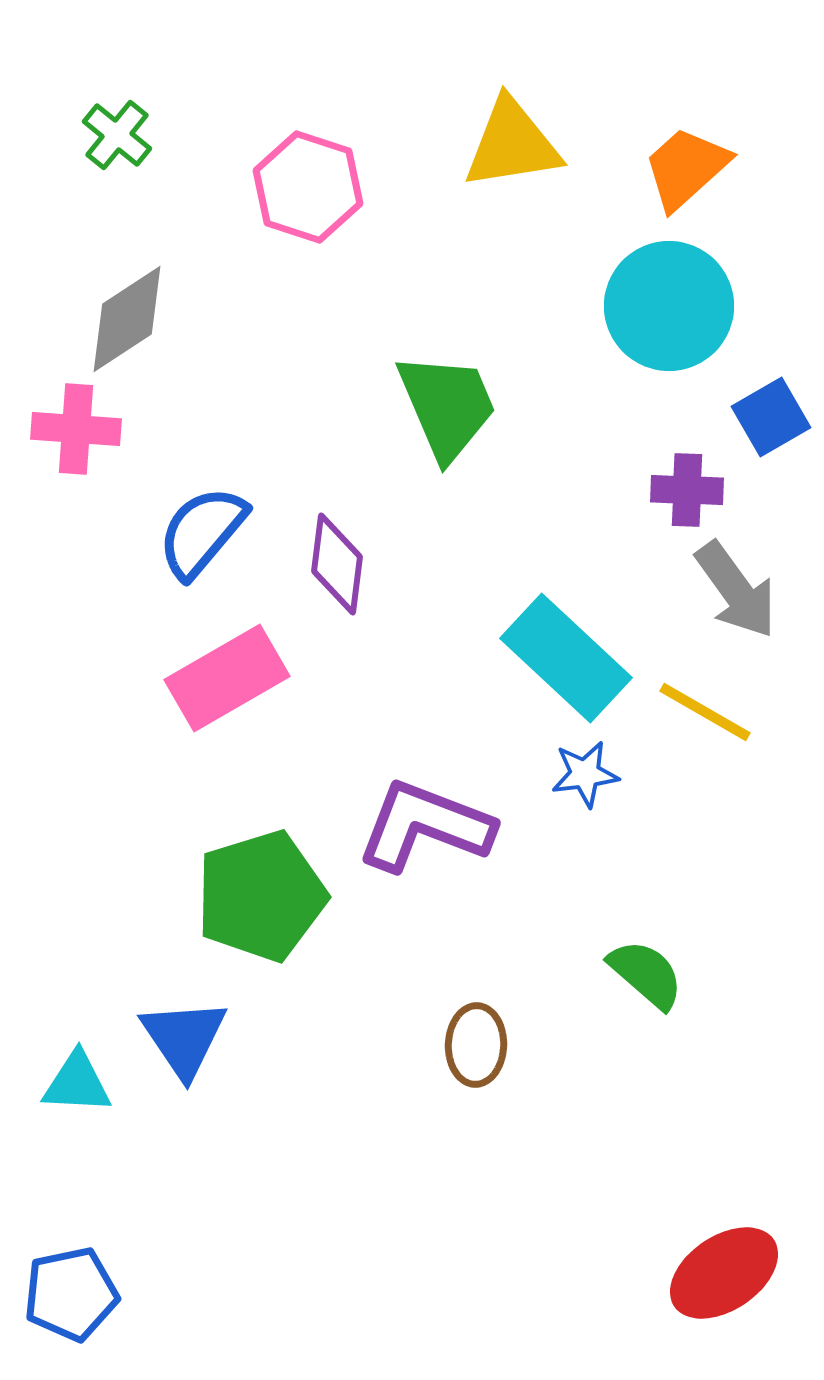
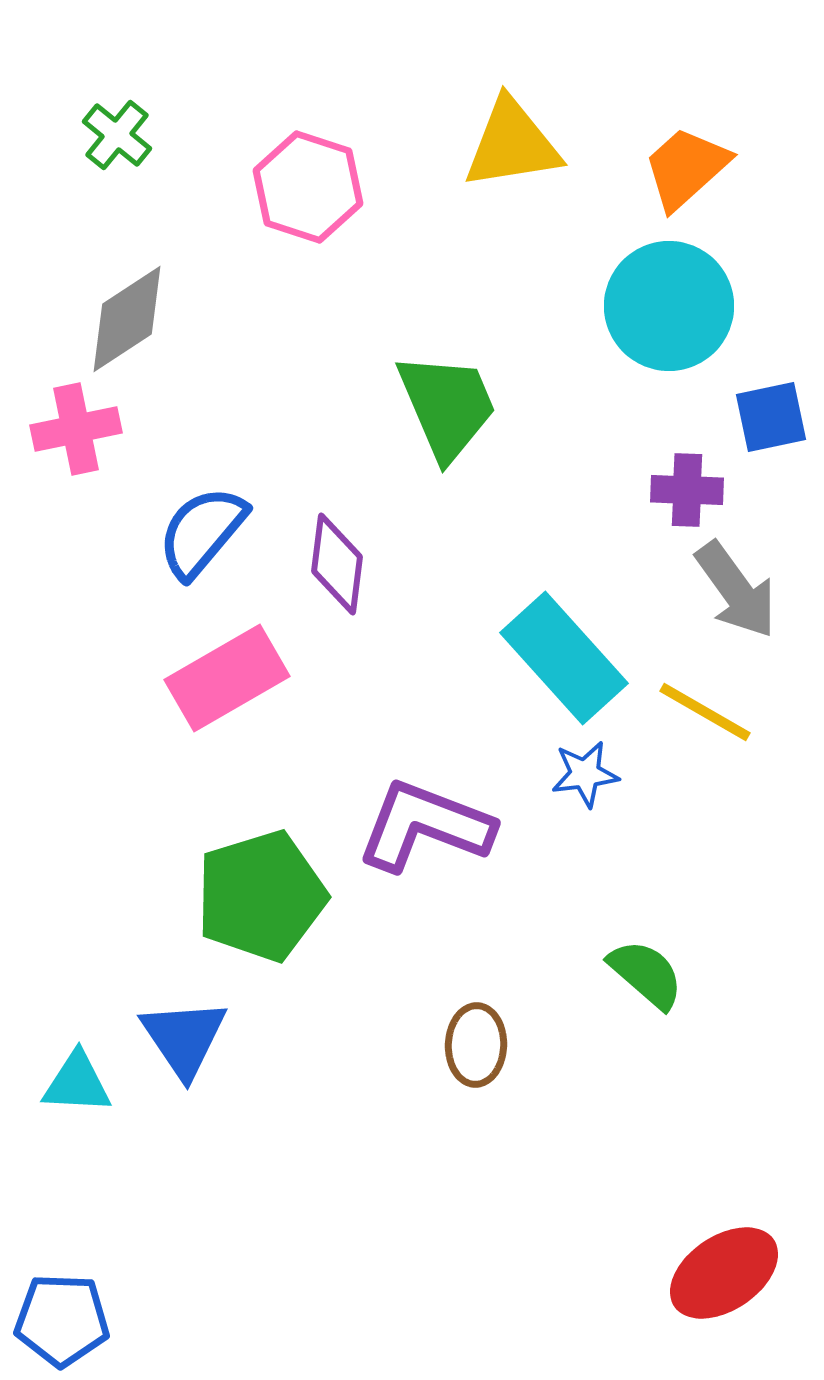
blue square: rotated 18 degrees clockwise
pink cross: rotated 16 degrees counterclockwise
cyan rectangle: moved 2 px left; rotated 5 degrees clockwise
blue pentagon: moved 9 px left, 26 px down; rotated 14 degrees clockwise
